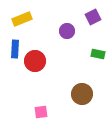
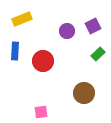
purple square: moved 9 px down
blue rectangle: moved 2 px down
green rectangle: rotated 56 degrees counterclockwise
red circle: moved 8 px right
brown circle: moved 2 px right, 1 px up
